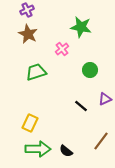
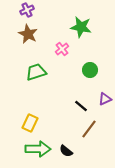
brown line: moved 12 px left, 12 px up
